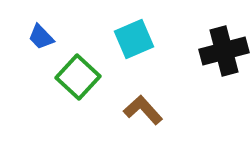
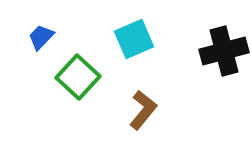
blue trapezoid: rotated 88 degrees clockwise
brown L-shape: rotated 81 degrees clockwise
